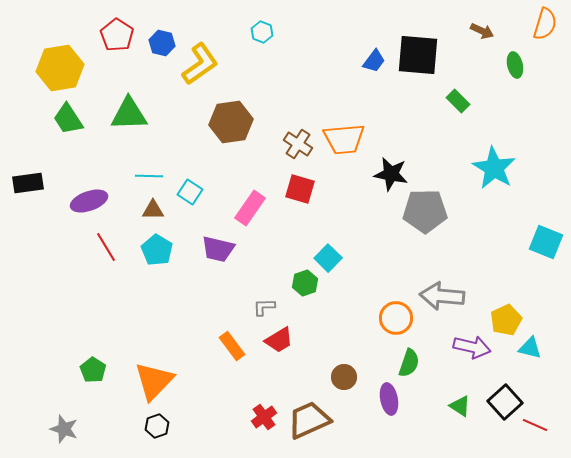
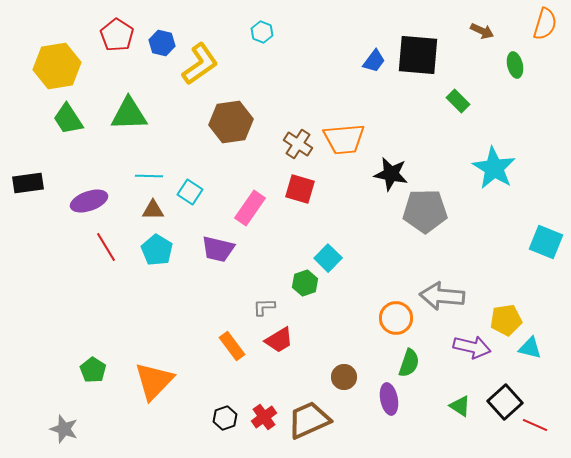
yellow hexagon at (60, 68): moved 3 px left, 2 px up
yellow pentagon at (506, 320): rotated 16 degrees clockwise
black hexagon at (157, 426): moved 68 px right, 8 px up
